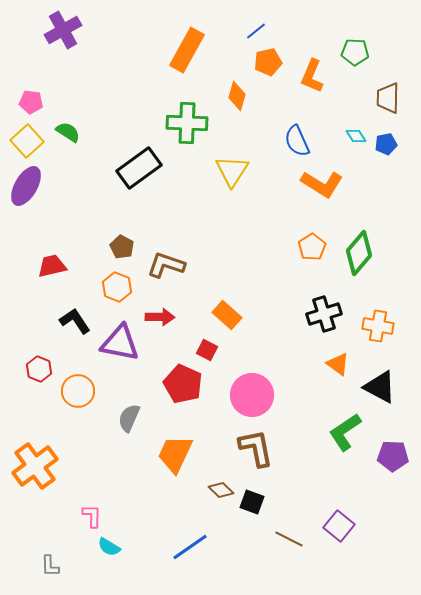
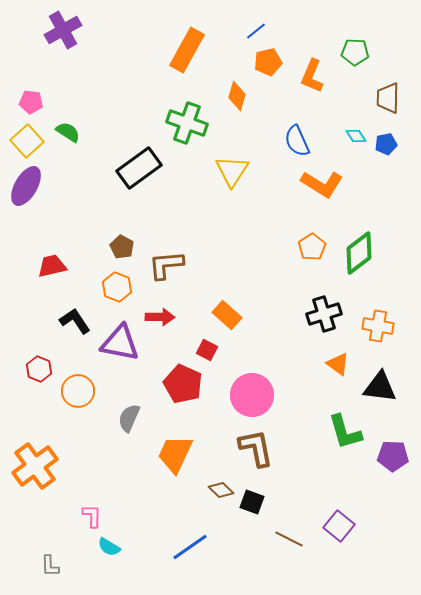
green cross at (187, 123): rotated 18 degrees clockwise
green diamond at (359, 253): rotated 12 degrees clockwise
brown L-shape at (166, 265): rotated 24 degrees counterclockwise
black triangle at (380, 387): rotated 21 degrees counterclockwise
green L-shape at (345, 432): rotated 72 degrees counterclockwise
